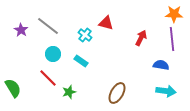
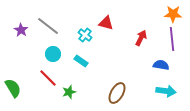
orange star: moved 1 px left
